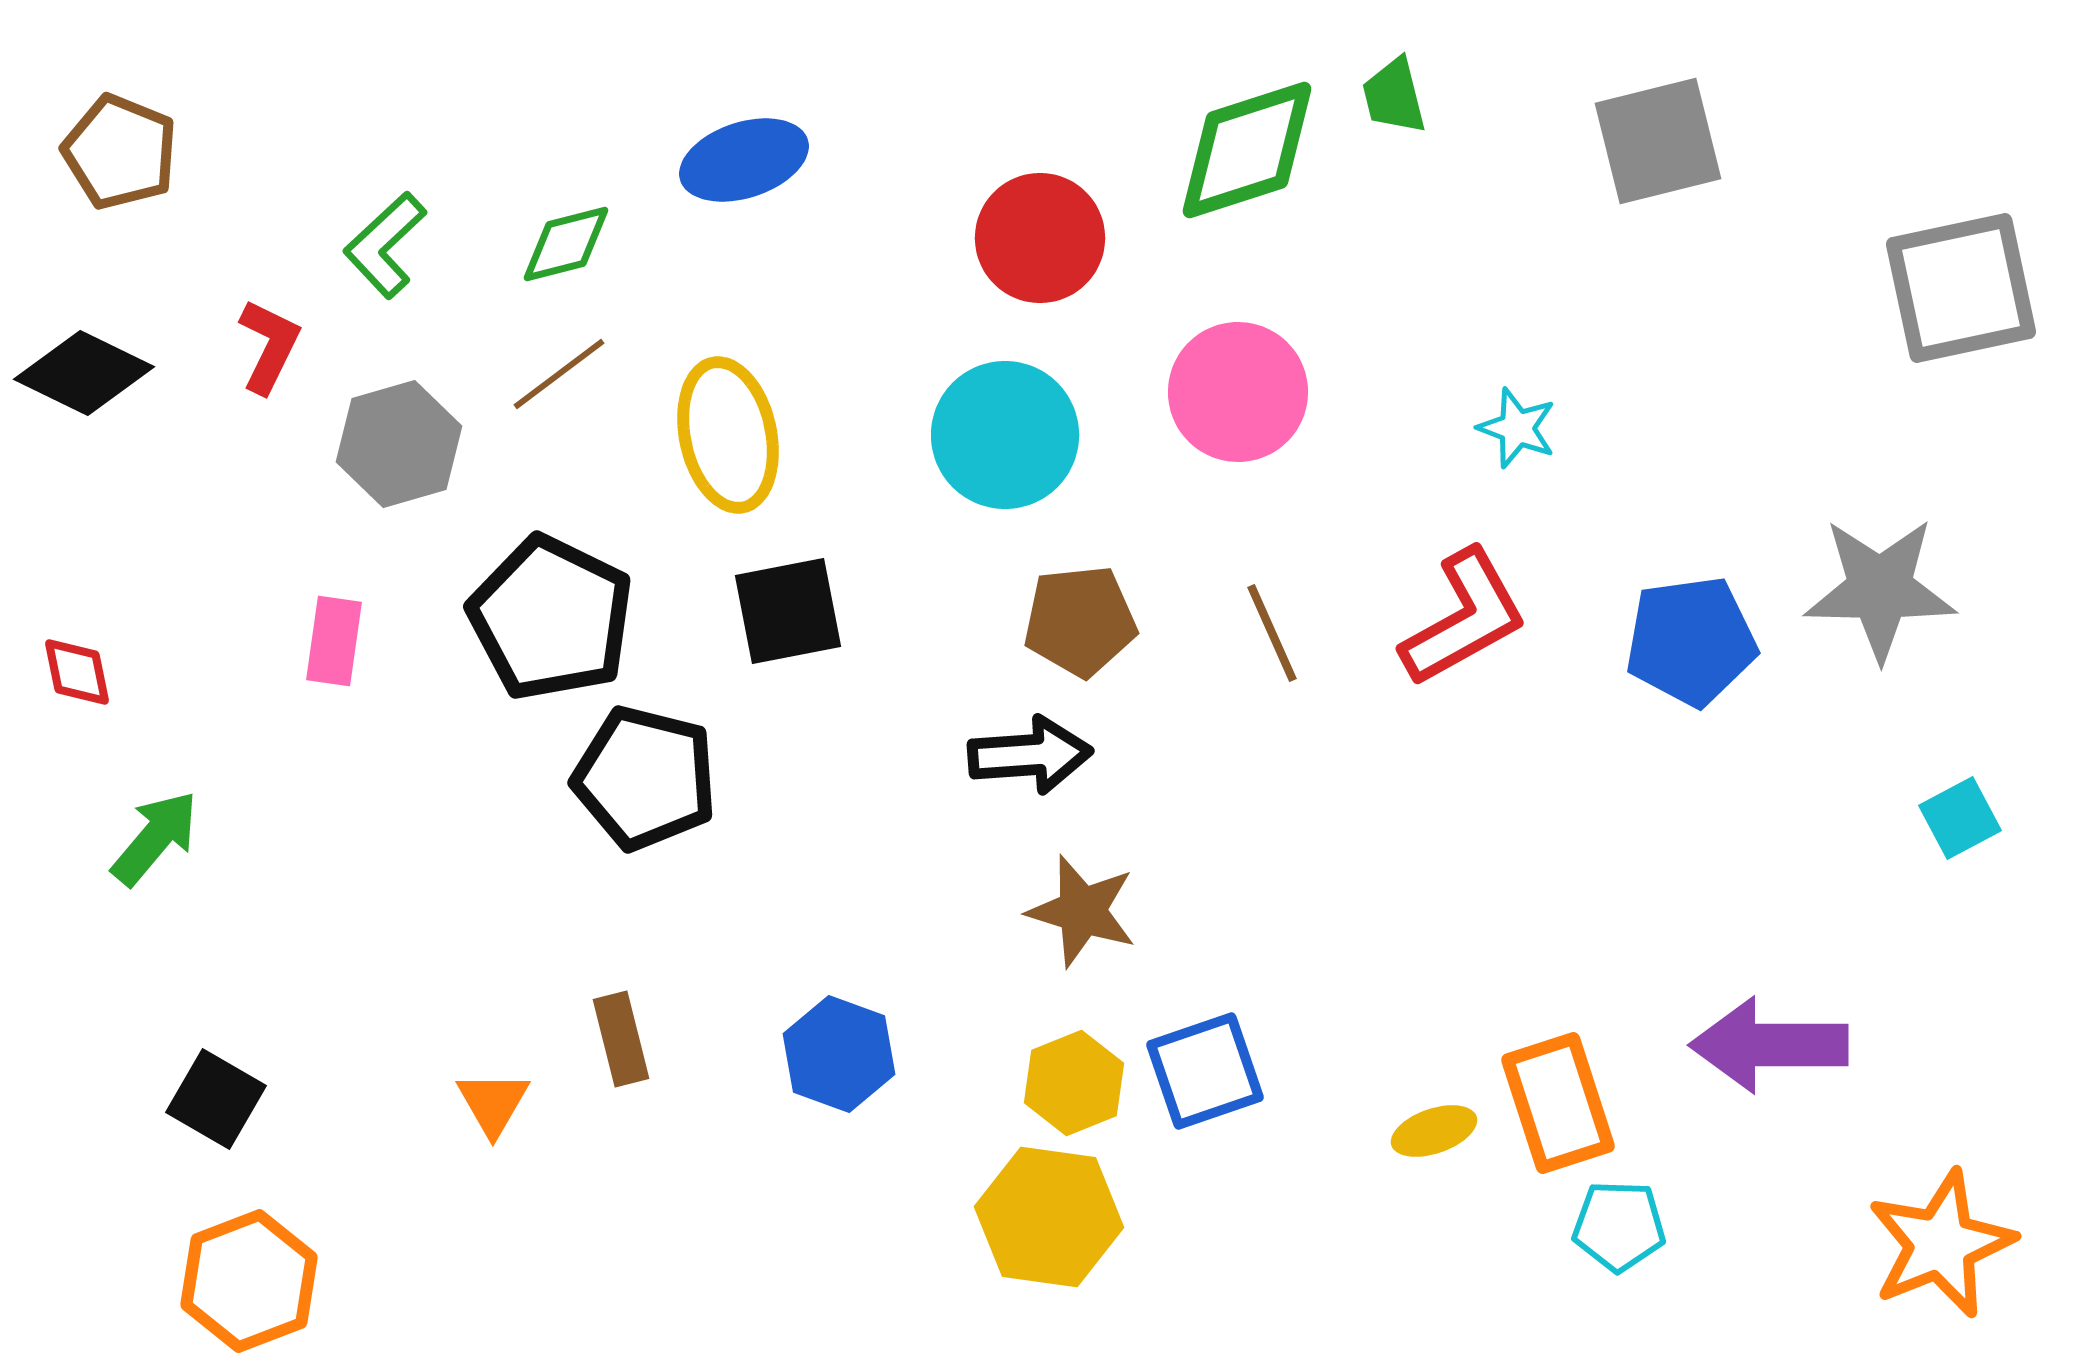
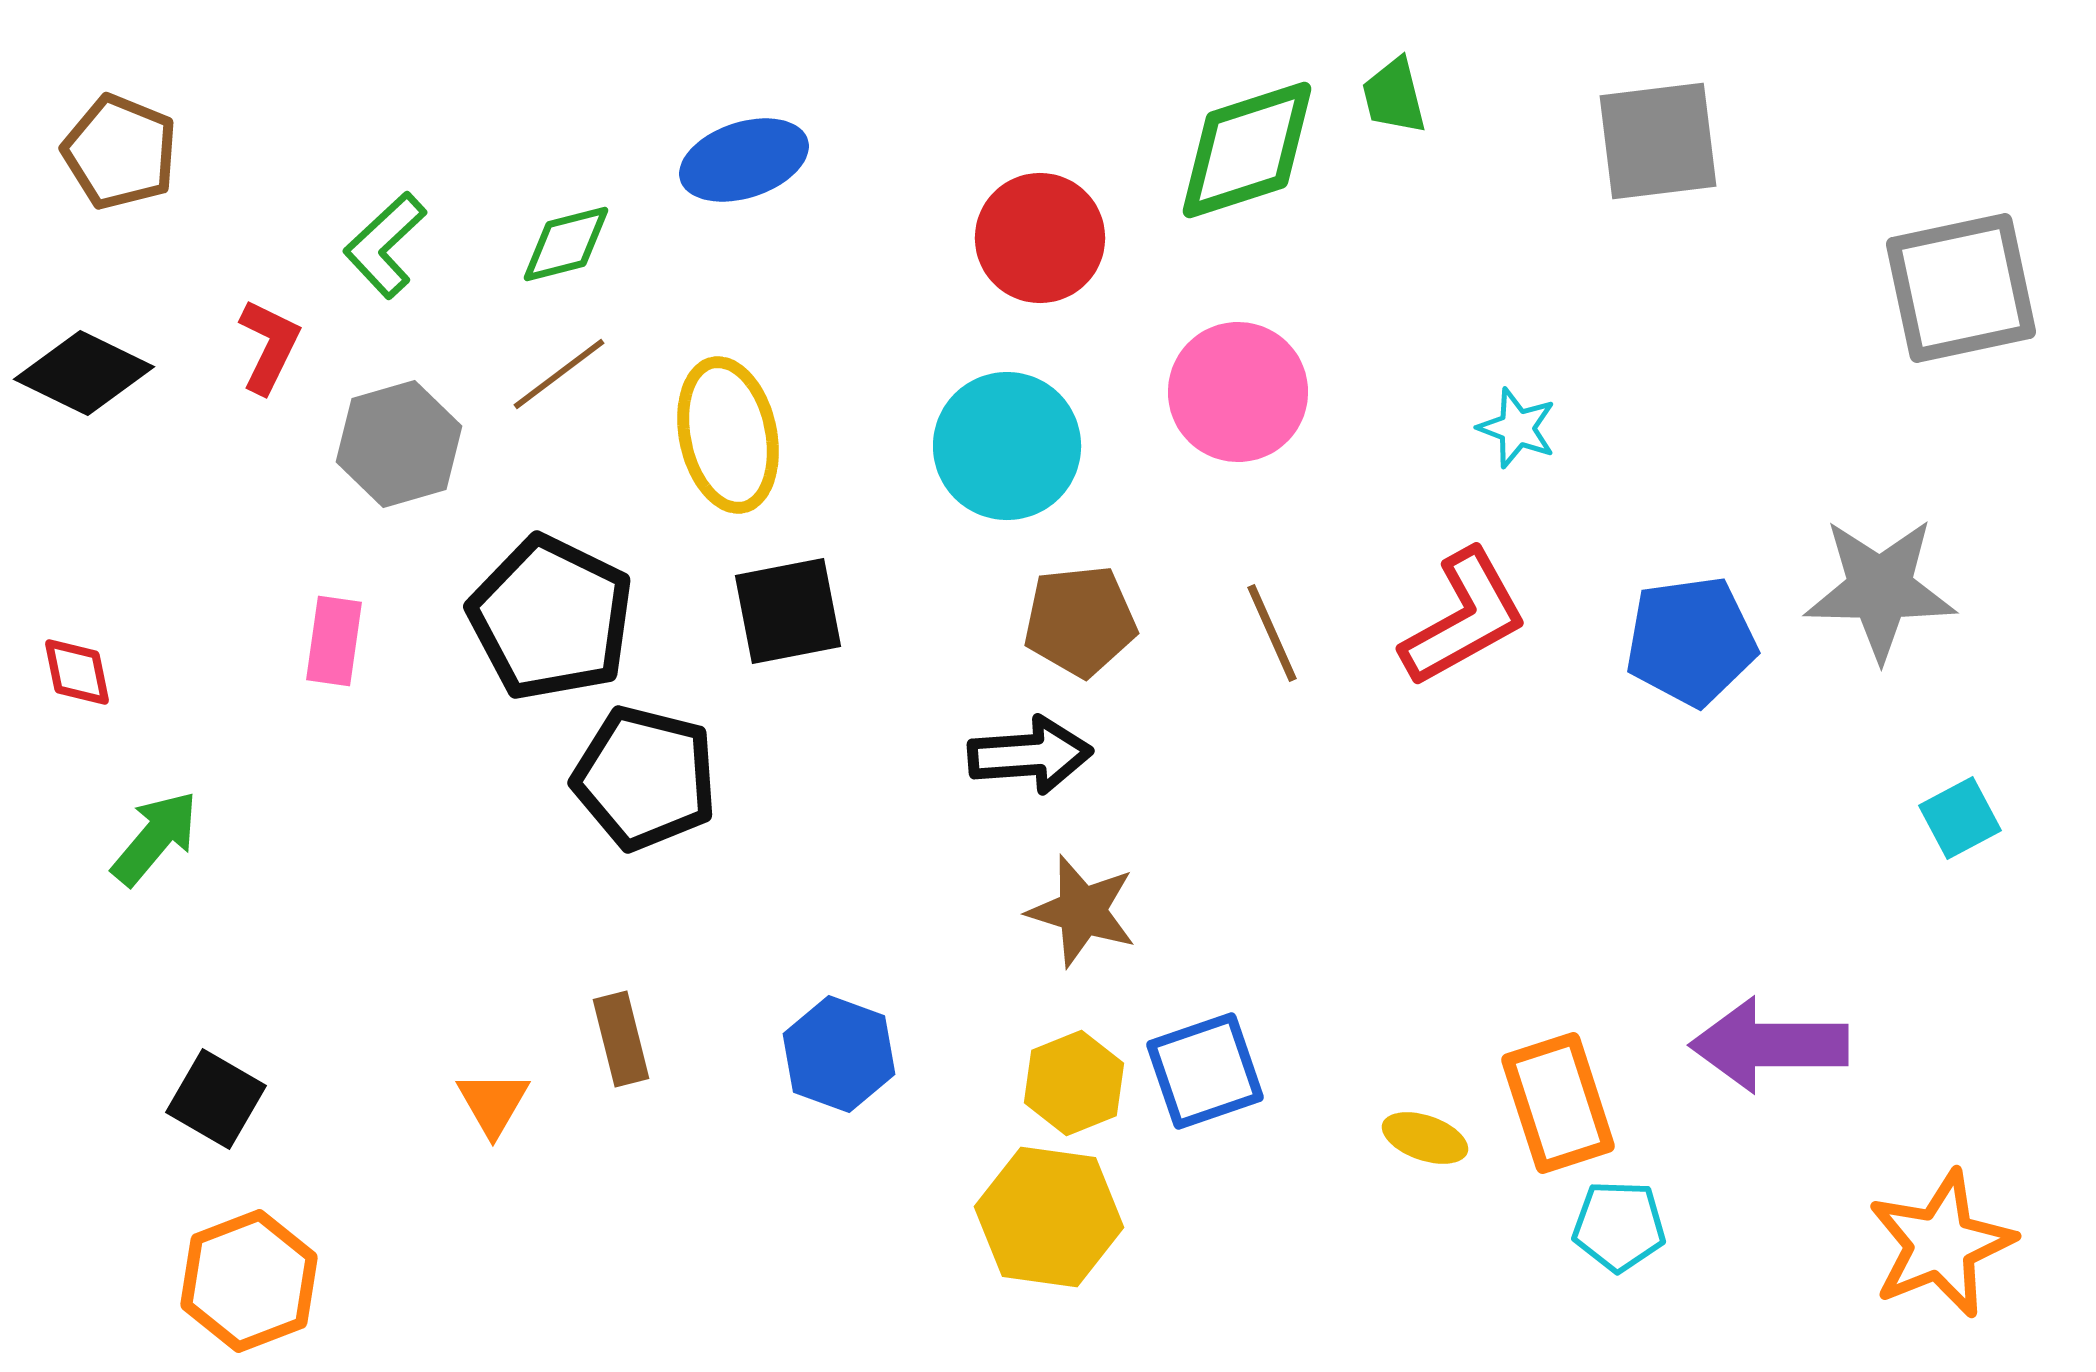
gray square at (1658, 141): rotated 7 degrees clockwise
cyan circle at (1005, 435): moved 2 px right, 11 px down
yellow ellipse at (1434, 1131): moved 9 px left, 7 px down; rotated 38 degrees clockwise
